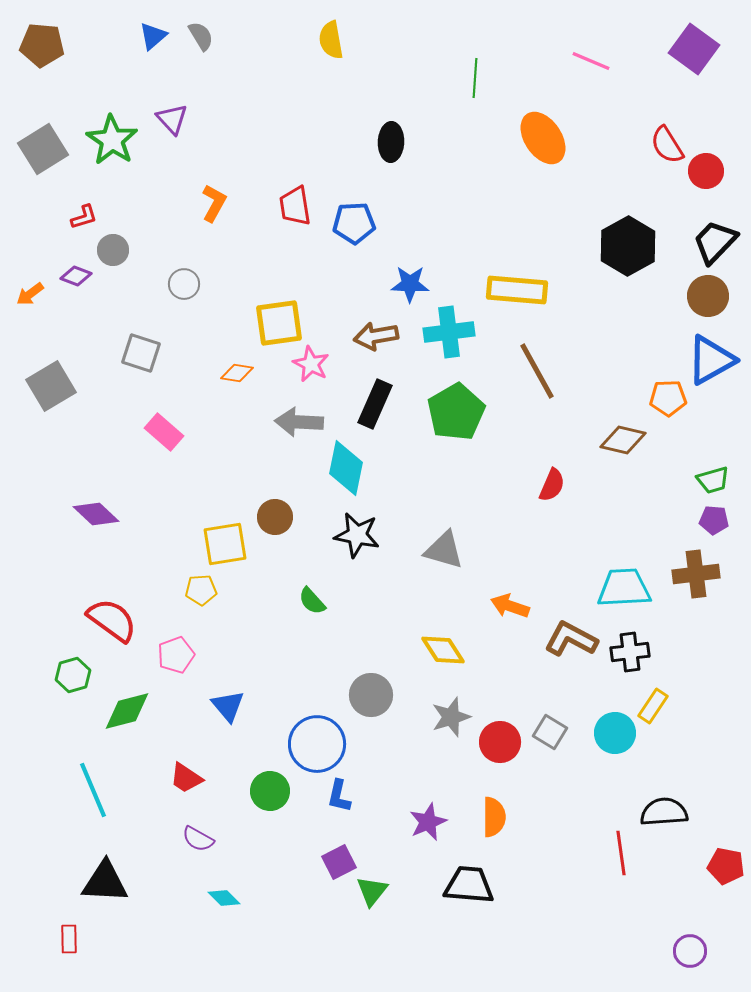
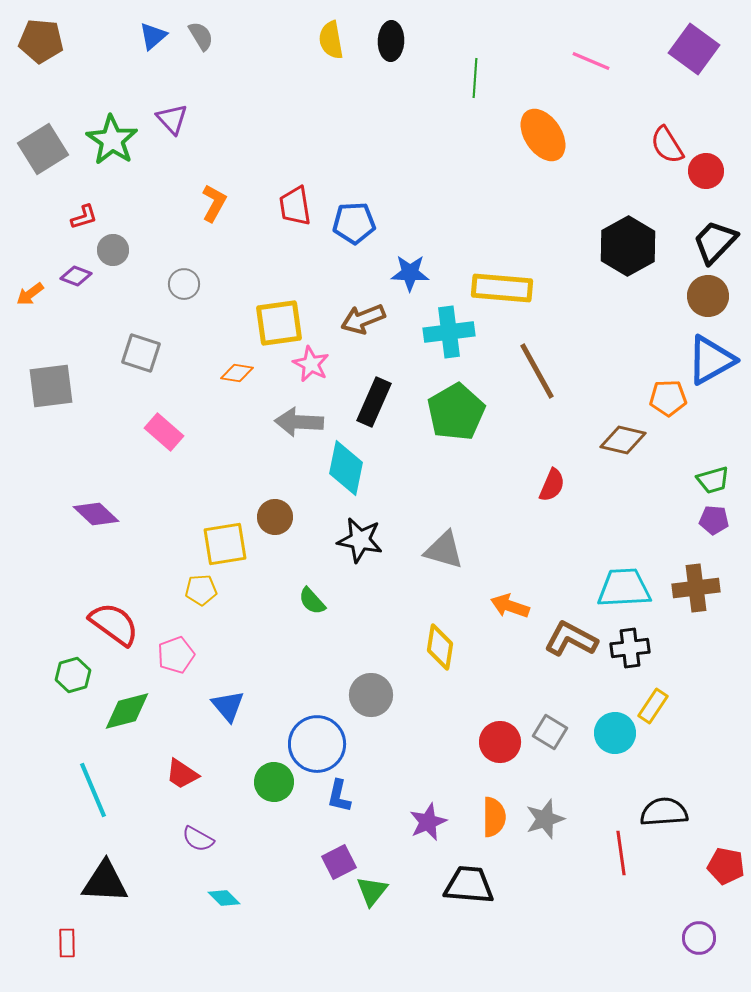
brown pentagon at (42, 45): moved 1 px left, 4 px up
orange ellipse at (543, 138): moved 3 px up
black ellipse at (391, 142): moved 101 px up
blue star at (410, 284): moved 11 px up
yellow rectangle at (517, 290): moved 15 px left, 2 px up
brown arrow at (376, 336): moved 13 px left, 17 px up; rotated 12 degrees counterclockwise
gray square at (51, 386): rotated 24 degrees clockwise
black rectangle at (375, 404): moved 1 px left, 2 px up
black star at (357, 535): moved 3 px right, 5 px down
brown cross at (696, 574): moved 14 px down
red semicircle at (112, 620): moved 2 px right, 4 px down
yellow diamond at (443, 650): moved 3 px left, 3 px up; rotated 42 degrees clockwise
black cross at (630, 652): moved 4 px up
gray star at (451, 717): moved 94 px right, 102 px down
red trapezoid at (186, 778): moved 4 px left, 4 px up
green circle at (270, 791): moved 4 px right, 9 px up
red rectangle at (69, 939): moved 2 px left, 4 px down
purple circle at (690, 951): moved 9 px right, 13 px up
